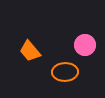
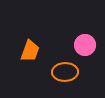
orange trapezoid: rotated 120 degrees counterclockwise
